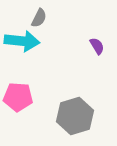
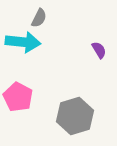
cyan arrow: moved 1 px right, 1 px down
purple semicircle: moved 2 px right, 4 px down
pink pentagon: rotated 24 degrees clockwise
